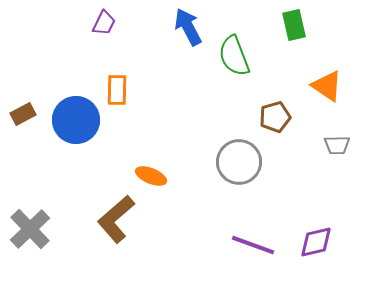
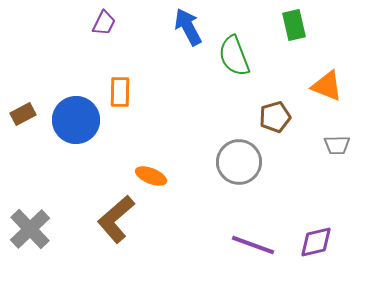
orange triangle: rotated 12 degrees counterclockwise
orange rectangle: moved 3 px right, 2 px down
